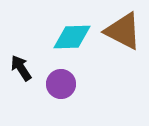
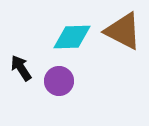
purple circle: moved 2 px left, 3 px up
